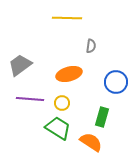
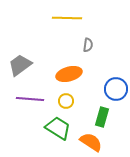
gray semicircle: moved 3 px left, 1 px up
blue circle: moved 7 px down
yellow circle: moved 4 px right, 2 px up
